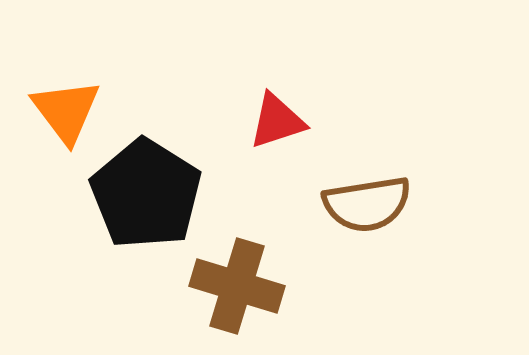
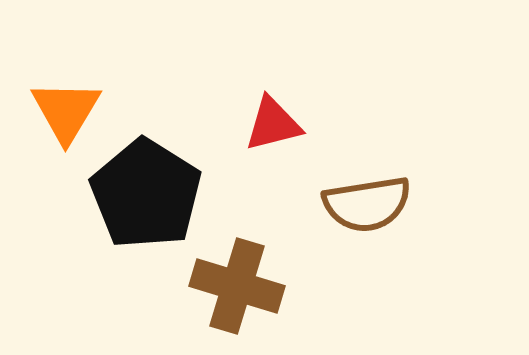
orange triangle: rotated 8 degrees clockwise
red triangle: moved 4 px left, 3 px down; rotated 4 degrees clockwise
